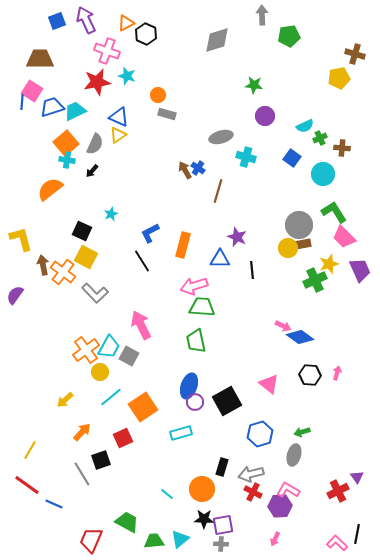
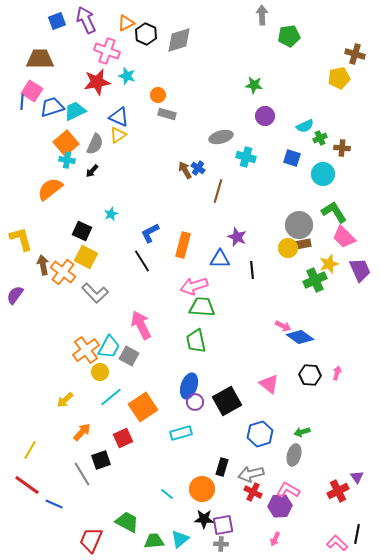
gray diamond at (217, 40): moved 38 px left
blue square at (292, 158): rotated 18 degrees counterclockwise
